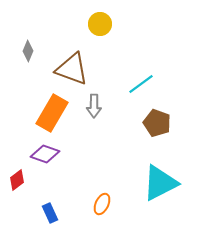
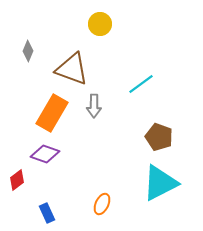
brown pentagon: moved 2 px right, 14 px down
blue rectangle: moved 3 px left
